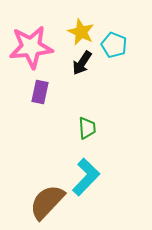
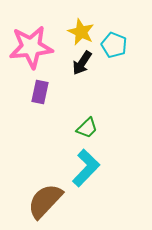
green trapezoid: rotated 50 degrees clockwise
cyan L-shape: moved 9 px up
brown semicircle: moved 2 px left, 1 px up
